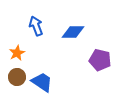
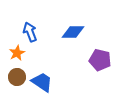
blue arrow: moved 6 px left, 6 px down
